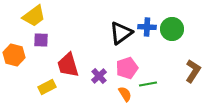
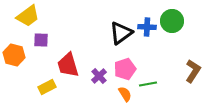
yellow trapezoid: moved 6 px left
green circle: moved 8 px up
pink pentagon: moved 2 px left, 1 px down
